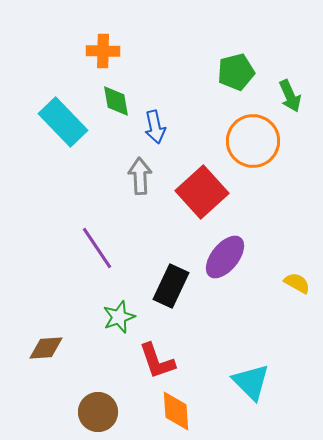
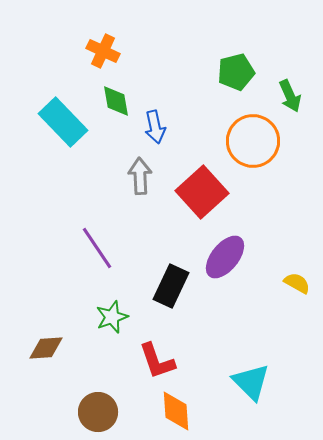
orange cross: rotated 24 degrees clockwise
green star: moved 7 px left
